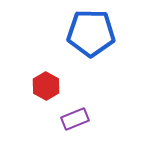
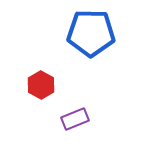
red hexagon: moved 5 px left, 1 px up
